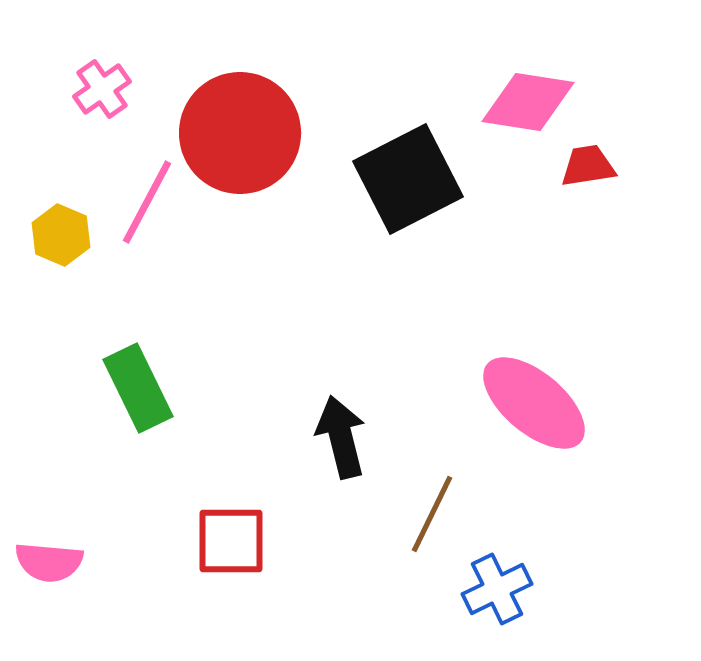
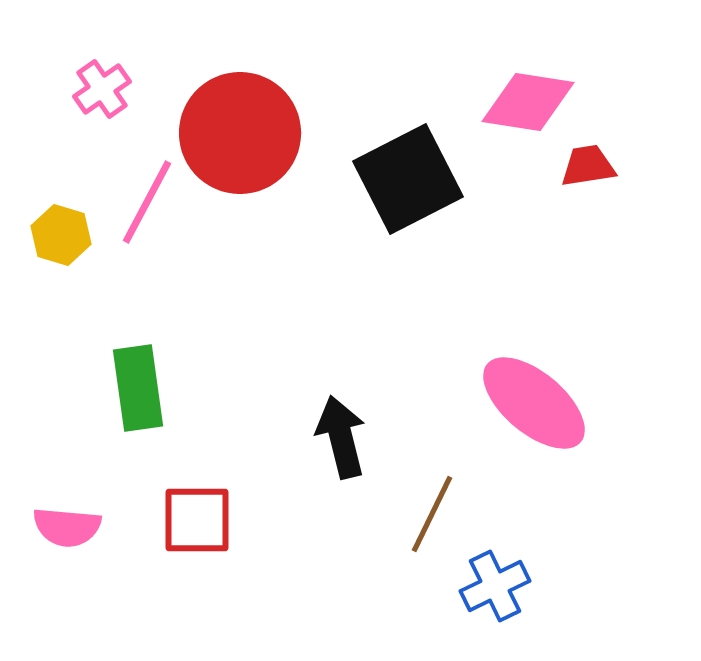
yellow hexagon: rotated 6 degrees counterclockwise
green rectangle: rotated 18 degrees clockwise
red square: moved 34 px left, 21 px up
pink semicircle: moved 18 px right, 35 px up
blue cross: moved 2 px left, 3 px up
